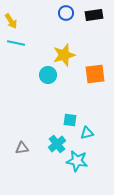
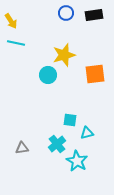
cyan star: rotated 20 degrees clockwise
